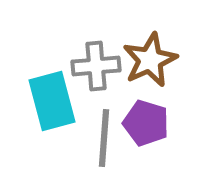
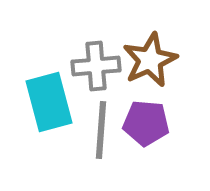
cyan rectangle: moved 3 px left, 1 px down
purple pentagon: rotated 12 degrees counterclockwise
gray line: moved 3 px left, 8 px up
